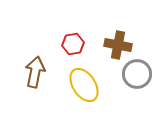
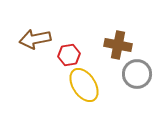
red hexagon: moved 4 px left, 11 px down
brown arrow: moved 33 px up; rotated 112 degrees counterclockwise
